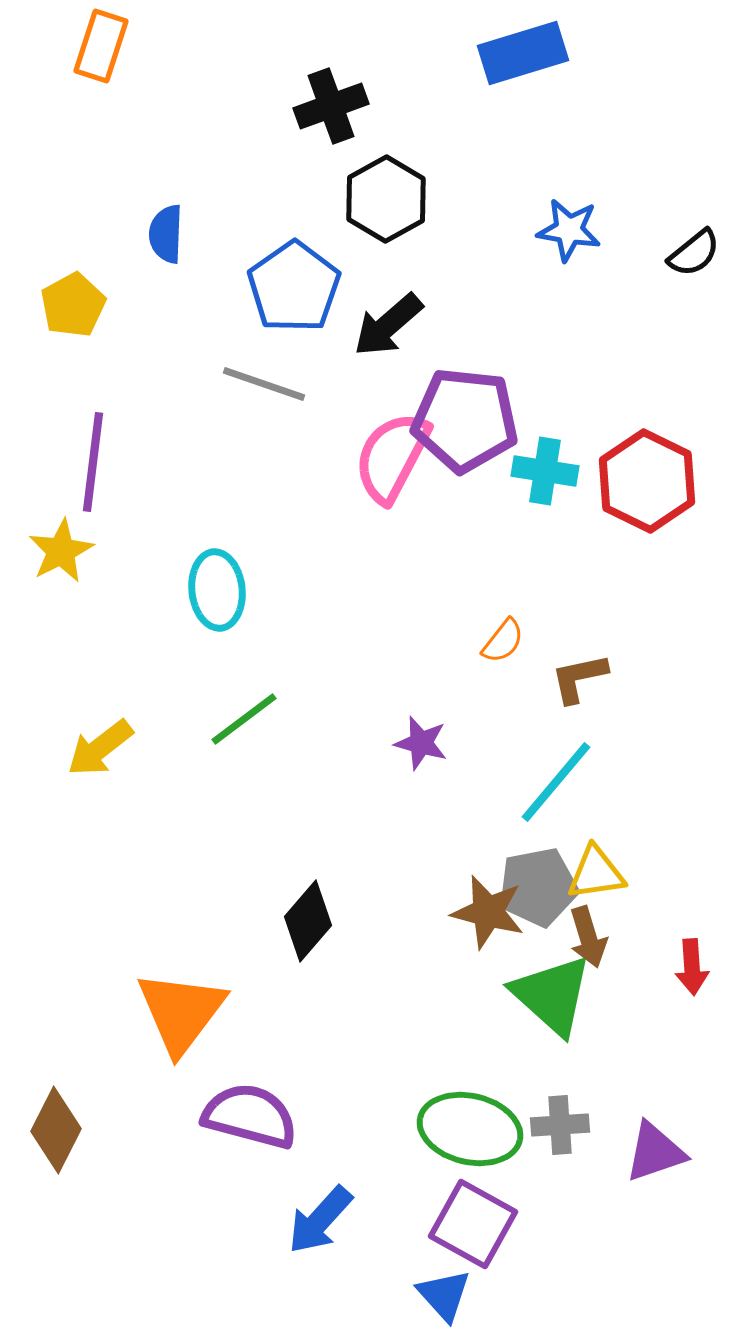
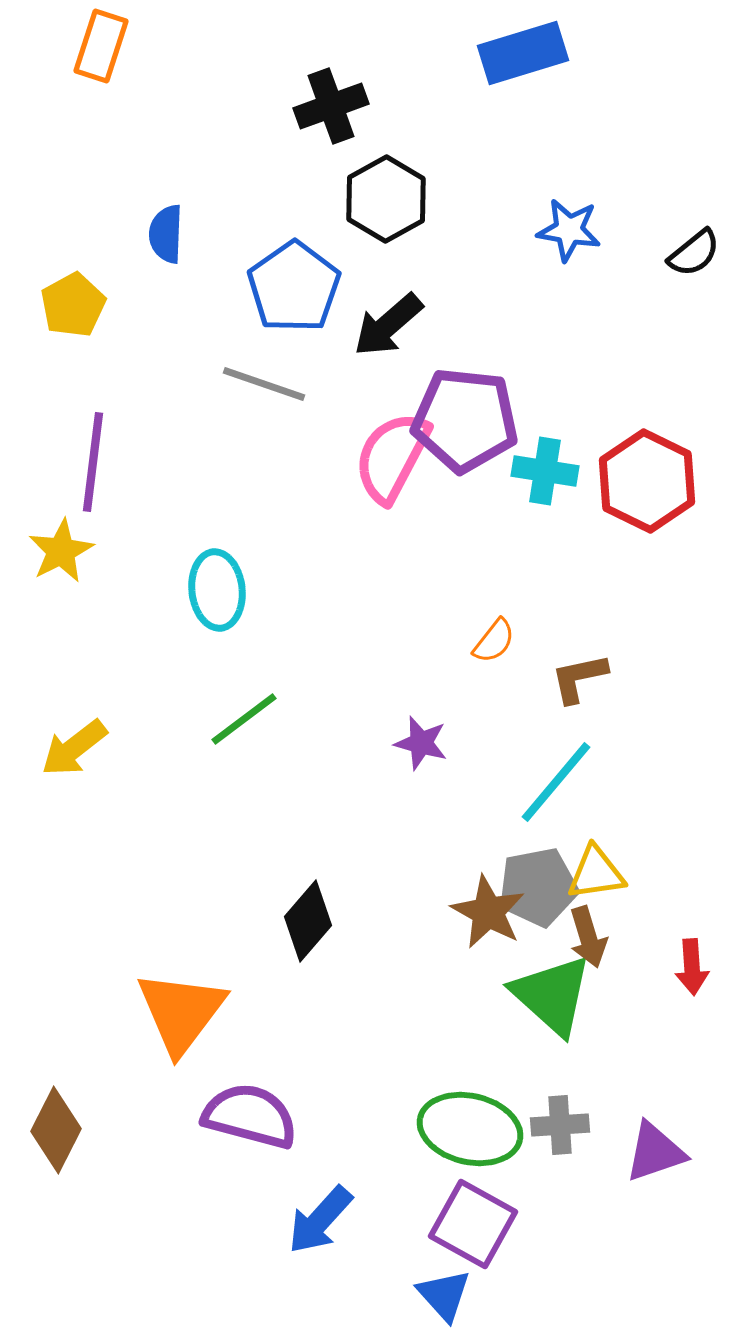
orange semicircle: moved 9 px left
yellow arrow: moved 26 px left
brown star: rotated 14 degrees clockwise
